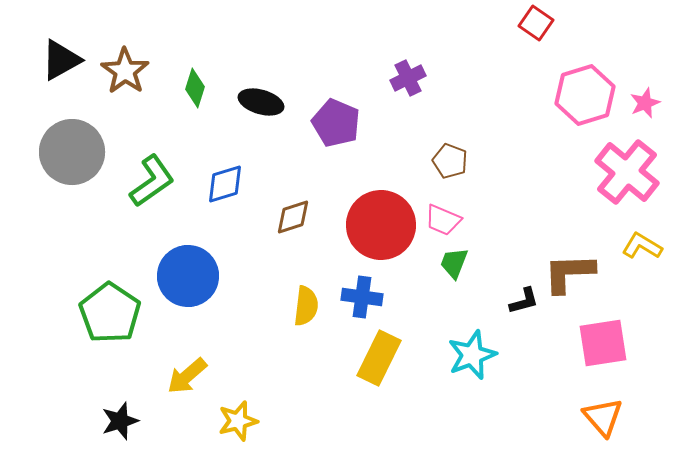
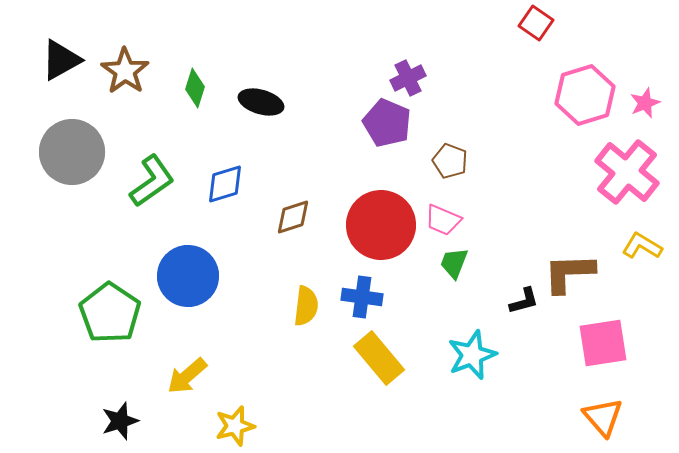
purple pentagon: moved 51 px right
yellow rectangle: rotated 66 degrees counterclockwise
yellow star: moved 3 px left, 5 px down
